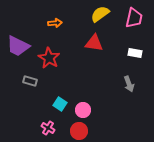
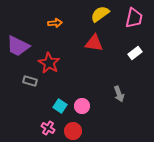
white rectangle: rotated 48 degrees counterclockwise
red star: moved 5 px down
gray arrow: moved 10 px left, 10 px down
cyan square: moved 2 px down
pink circle: moved 1 px left, 4 px up
red circle: moved 6 px left
